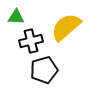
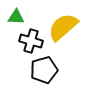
yellow semicircle: moved 3 px left
black cross: rotated 30 degrees clockwise
